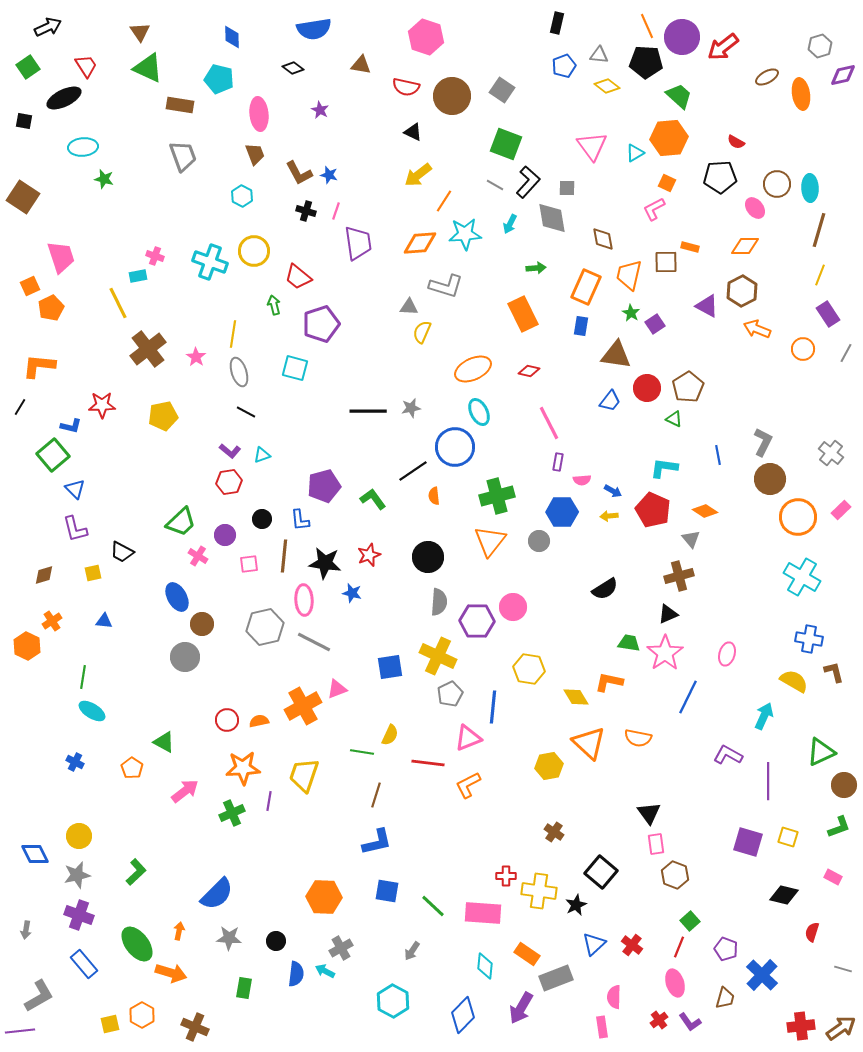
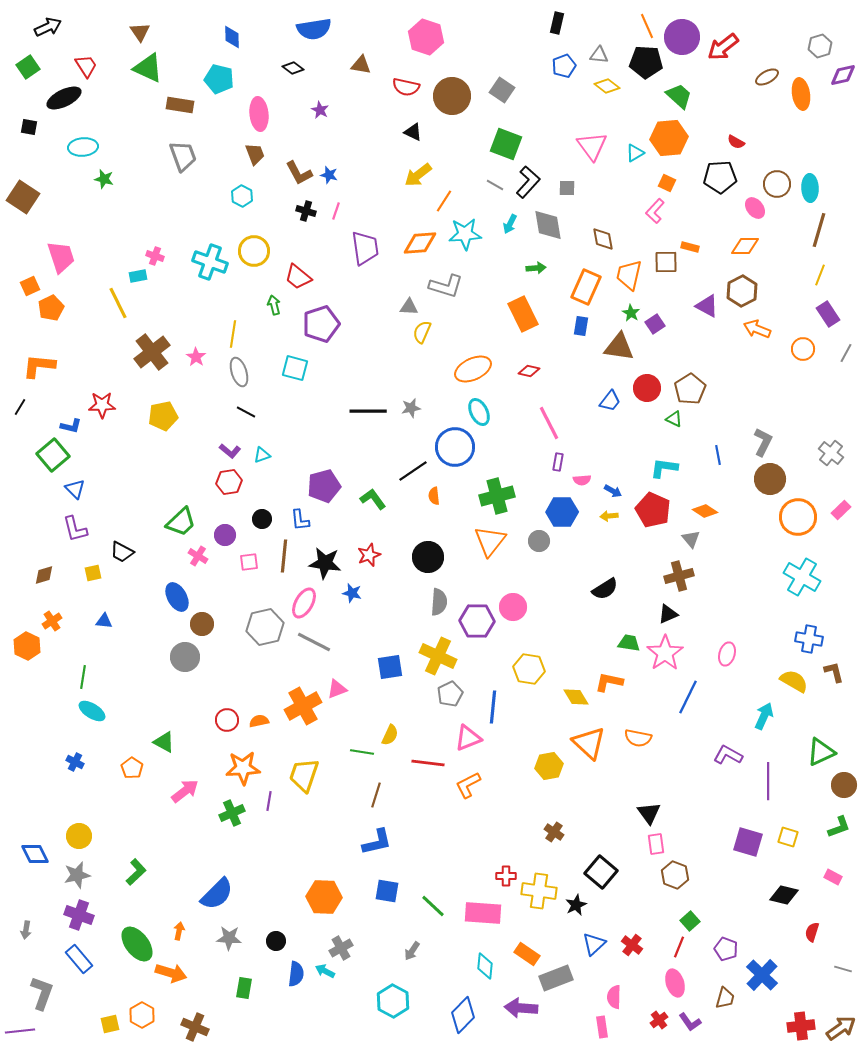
black square at (24, 121): moved 5 px right, 6 px down
pink L-shape at (654, 209): moved 1 px right, 2 px down; rotated 20 degrees counterclockwise
gray diamond at (552, 218): moved 4 px left, 7 px down
purple trapezoid at (358, 243): moved 7 px right, 5 px down
brown cross at (148, 349): moved 4 px right, 3 px down
brown triangle at (616, 355): moved 3 px right, 8 px up
brown pentagon at (688, 387): moved 2 px right, 2 px down
pink square at (249, 564): moved 2 px up
pink ellipse at (304, 600): moved 3 px down; rotated 32 degrees clockwise
blue rectangle at (84, 964): moved 5 px left, 5 px up
gray L-shape at (39, 996): moved 3 px right, 3 px up; rotated 40 degrees counterclockwise
purple arrow at (521, 1008): rotated 64 degrees clockwise
